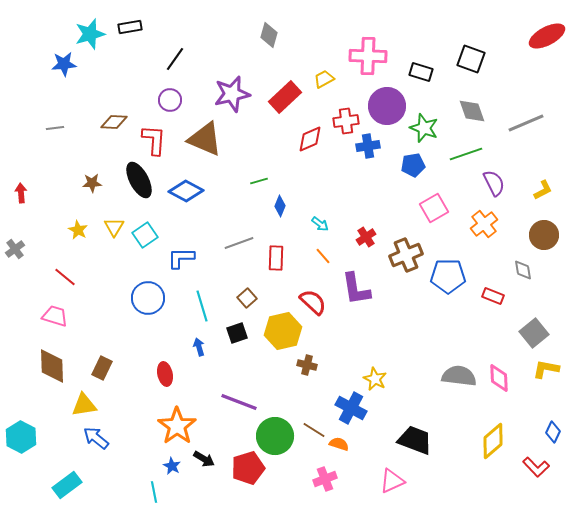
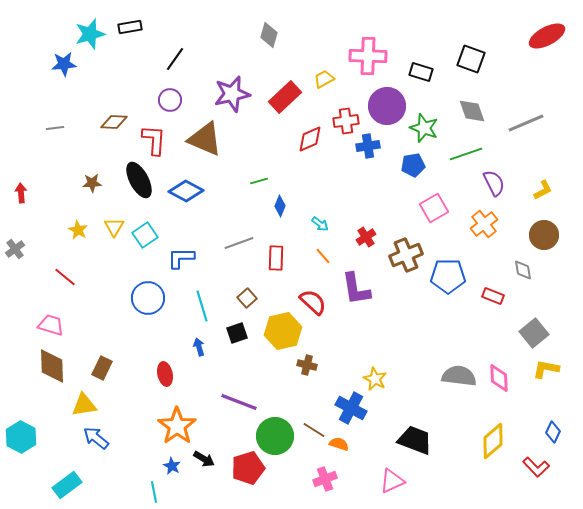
pink trapezoid at (55, 316): moved 4 px left, 9 px down
